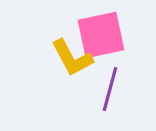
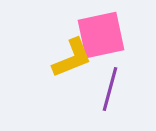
yellow L-shape: rotated 84 degrees counterclockwise
